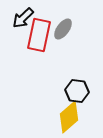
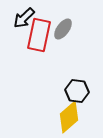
black arrow: moved 1 px right
